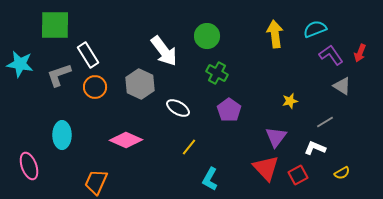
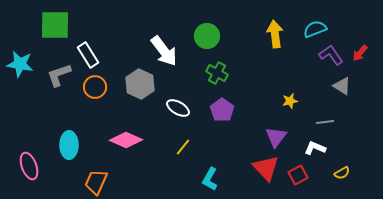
red arrow: rotated 18 degrees clockwise
purple pentagon: moved 7 px left
gray line: rotated 24 degrees clockwise
cyan ellipse: moved 7 px right, 10 px down
yellow line: moved 6 px left
